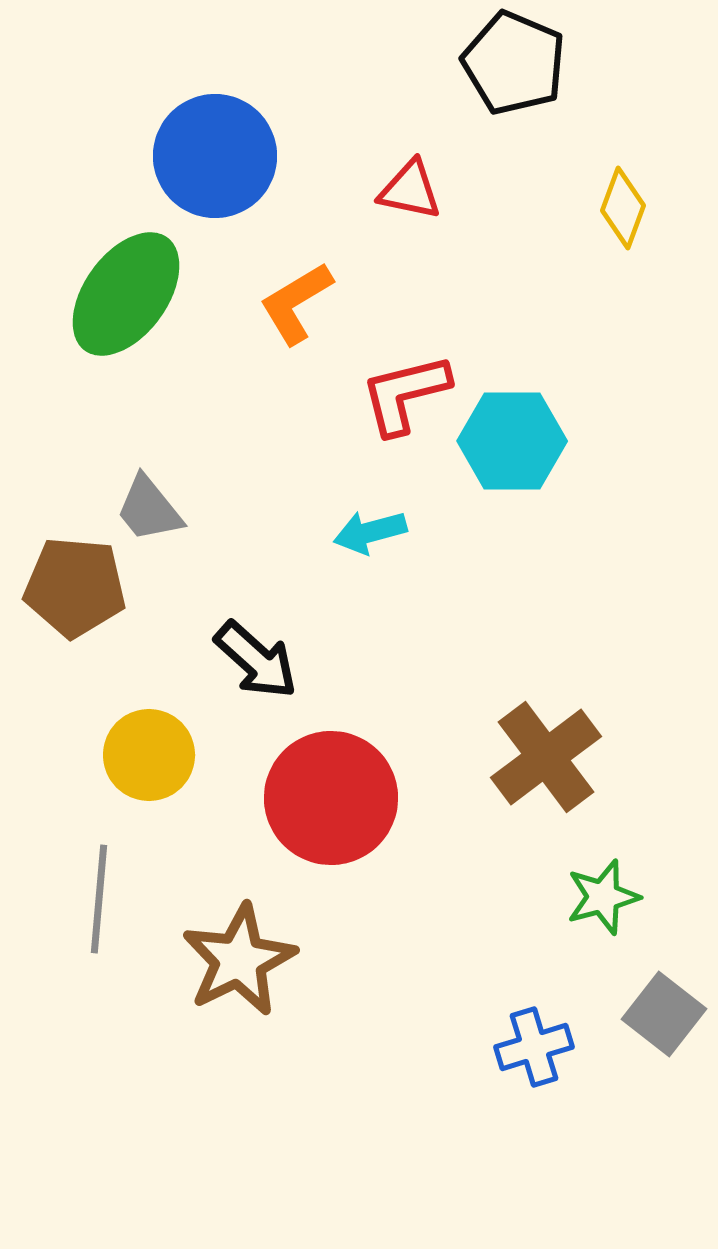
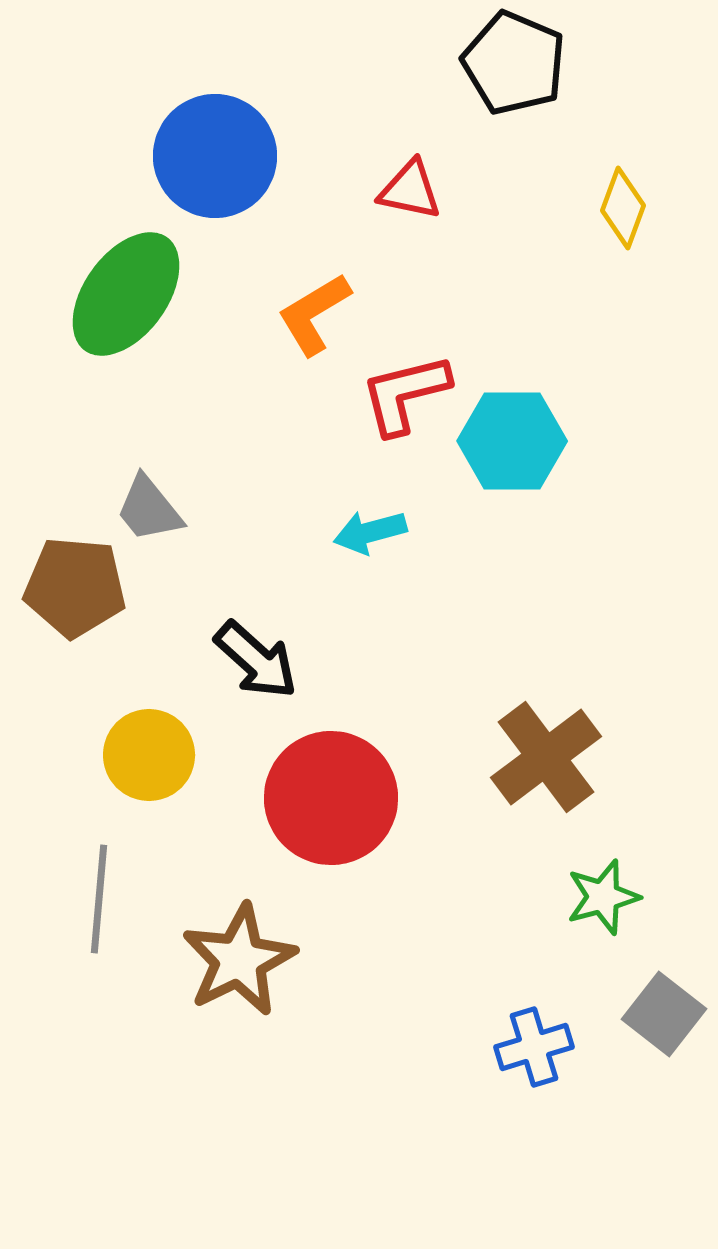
orange L-shape: moved 18 px right, 11 px down
